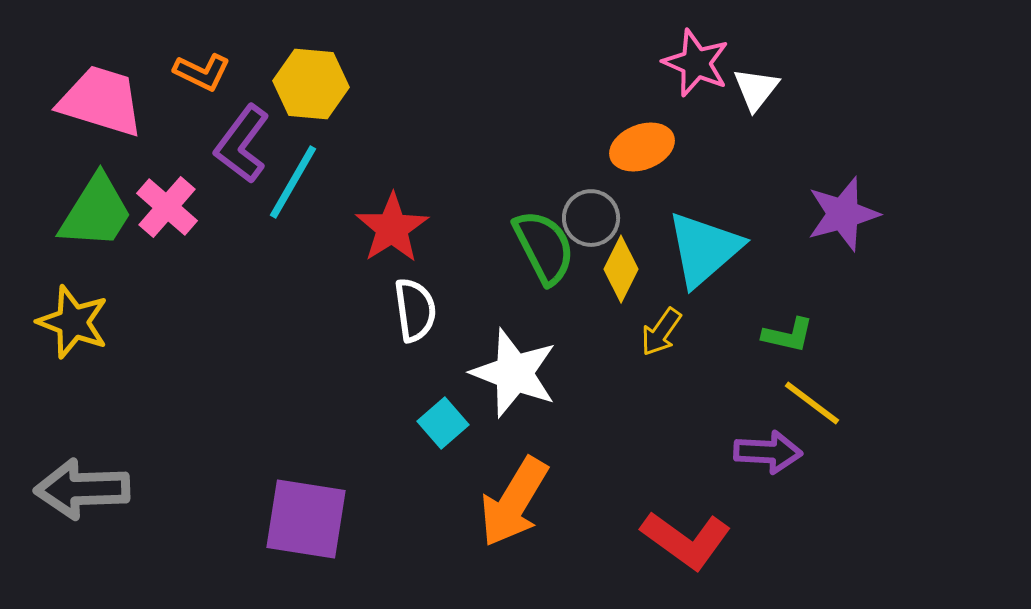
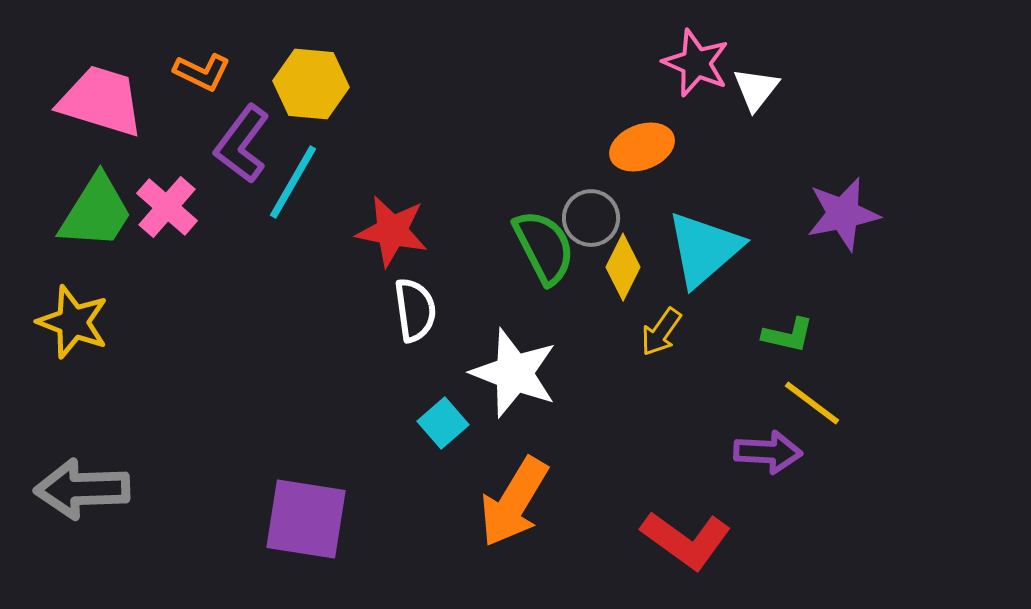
purple star: rotated 4 degrees clockwise
red star: moved 3 px down; rotated 28 degrees counterclockwise
yellow diamond: moved 2 px right, 2 px up
